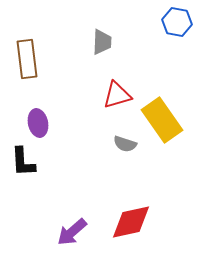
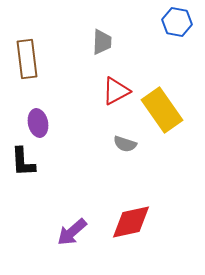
red triangle: moved 1 px left, 4 px up; rotated 12 degrees counterclockwise
yellow rectangle: moved 10 px up
